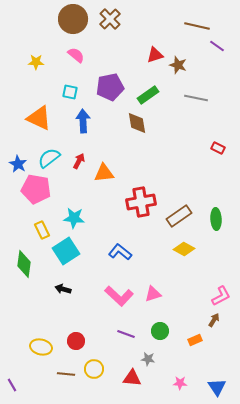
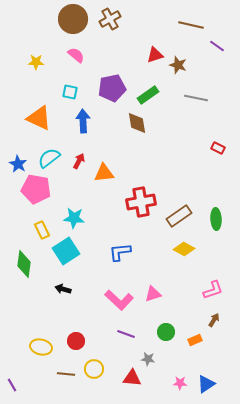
brown cross at (110, 19): rotated 15 degrees clockwise
brown line at (197, 26): moved 6 px left, 1 px up
purple pentagon at (110, 87): moved 2 px right, 1 px down
blue L-shape at (120, 252): rotated 45 degrees counterclockwise
pink L-shape at (119, 296): moved 4 px down
pink L-shape at (221, 296): moved 8 px left, 6 px up; rotated 10 degrees clockwise
green circle at (160, 331): moved 6 px right, 1 px down
blue triangle at (217, 387): moved 11 px left, 3 px up; rotated 30 degrees clockwise
